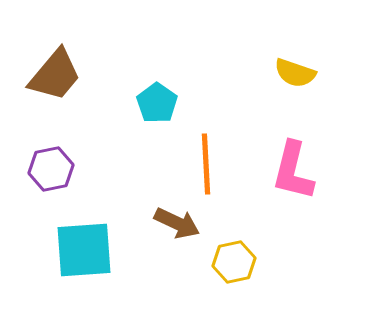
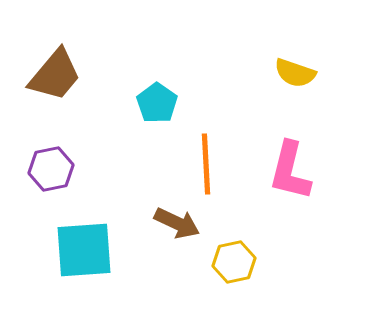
pink L-shape: moved 3 px left
